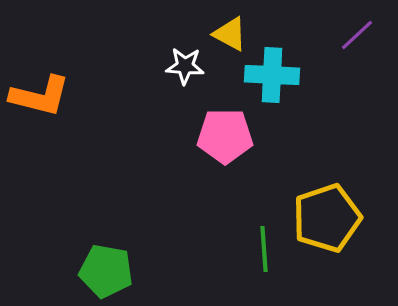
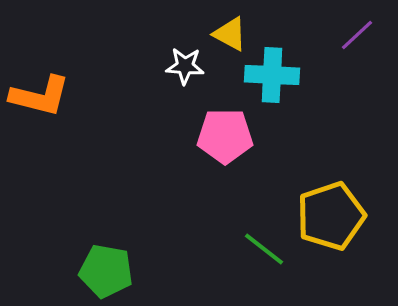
yellow pentagon: moved 4 px right, 2 px up
green line: rotated 48 degrees counterclockwise
